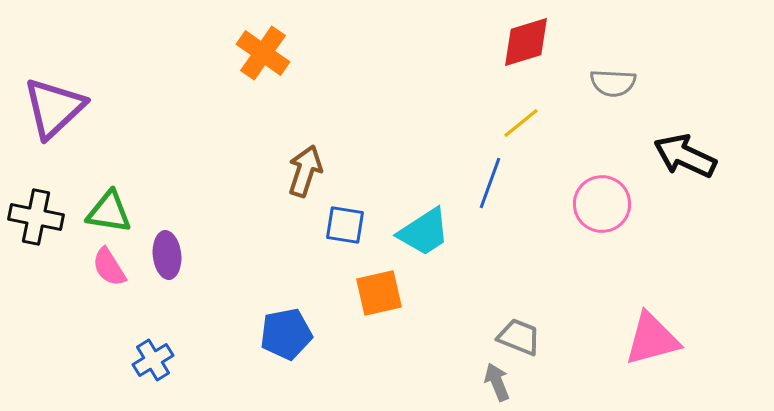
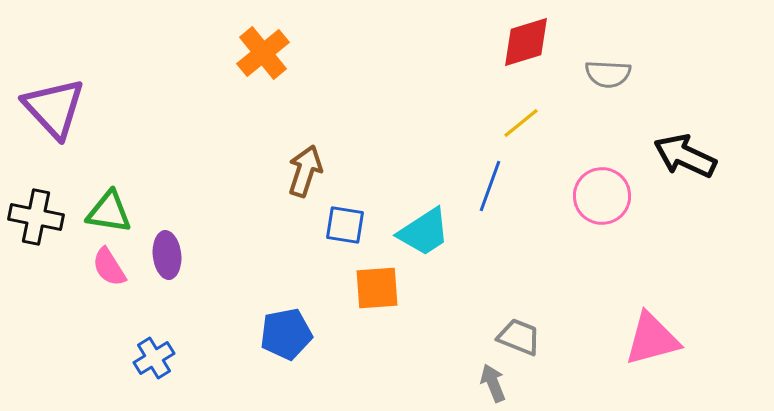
orange cross: rotated 16 degrees clockwise
gray semicircle: moved 5 px left, 9 px up
purple triangle: rotated 30 degrees counterclockwise
blue line: moved 3 px down
pink circle: moved 8 px up
orange square: moved 2 px left, 5 px up; rotated 9 degrees clockwise
blue cross: moved 1 px right, 2 px up
gray arrow: moved 4 px left, 1 px down
